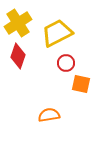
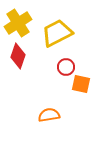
red circle: moved 4 px down
